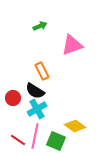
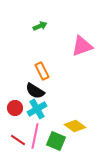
pink triangle: moved 10 px right, 1 px down
red circle: moved 2 px right, 10 px down
